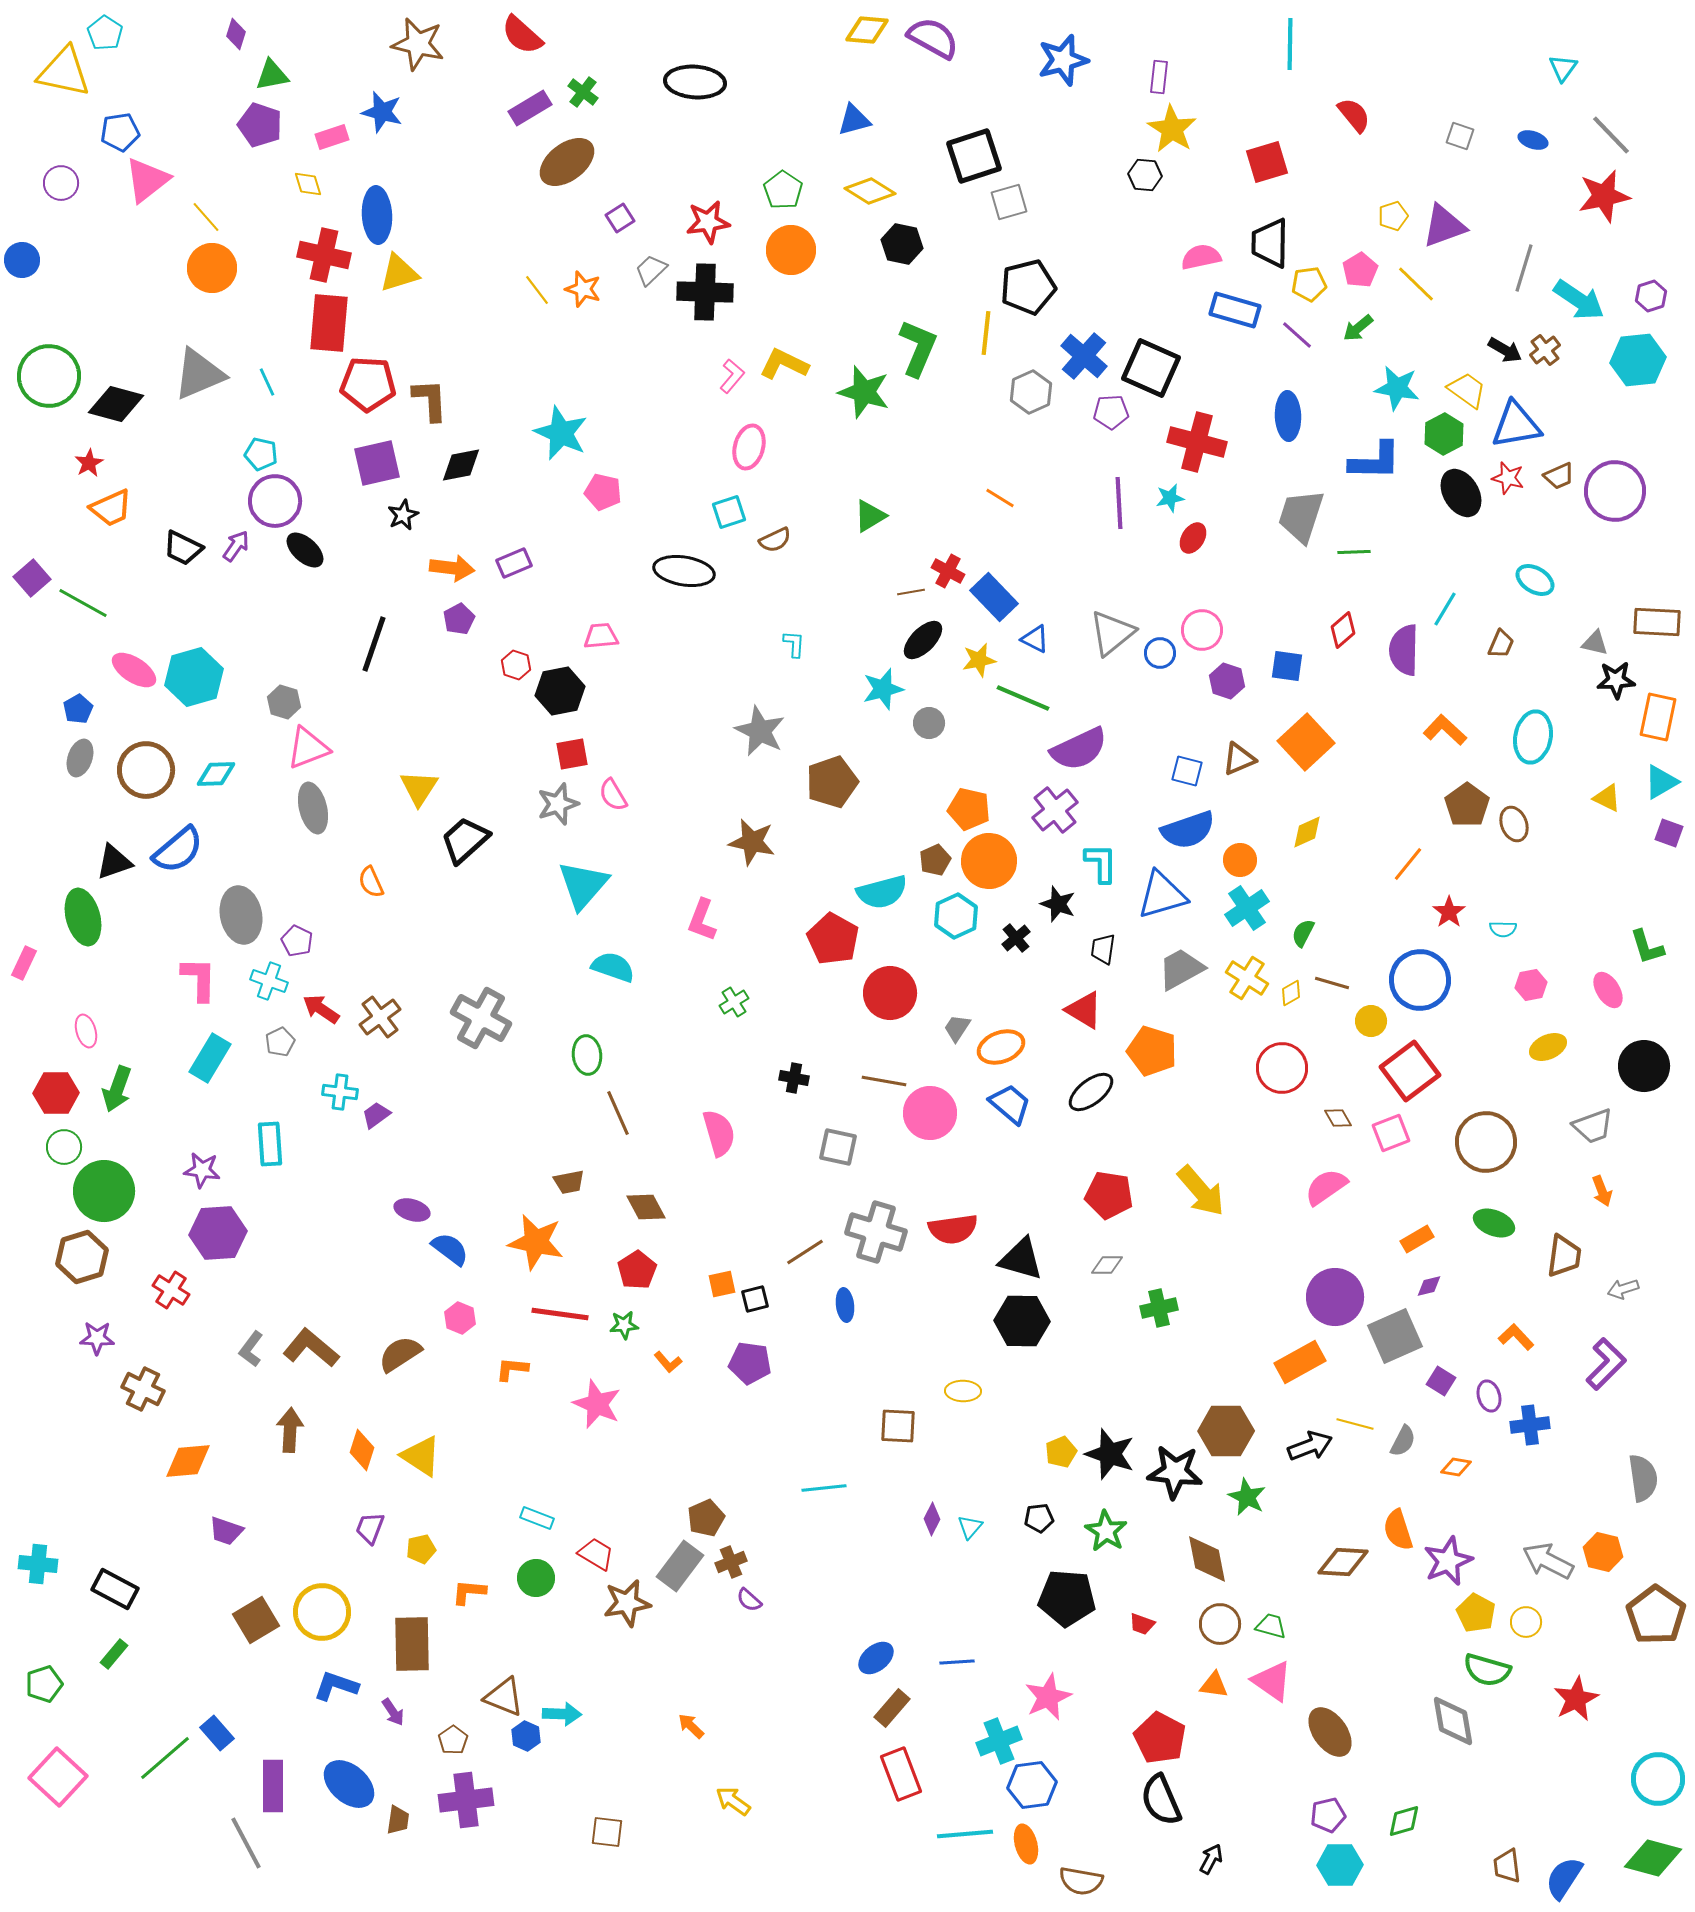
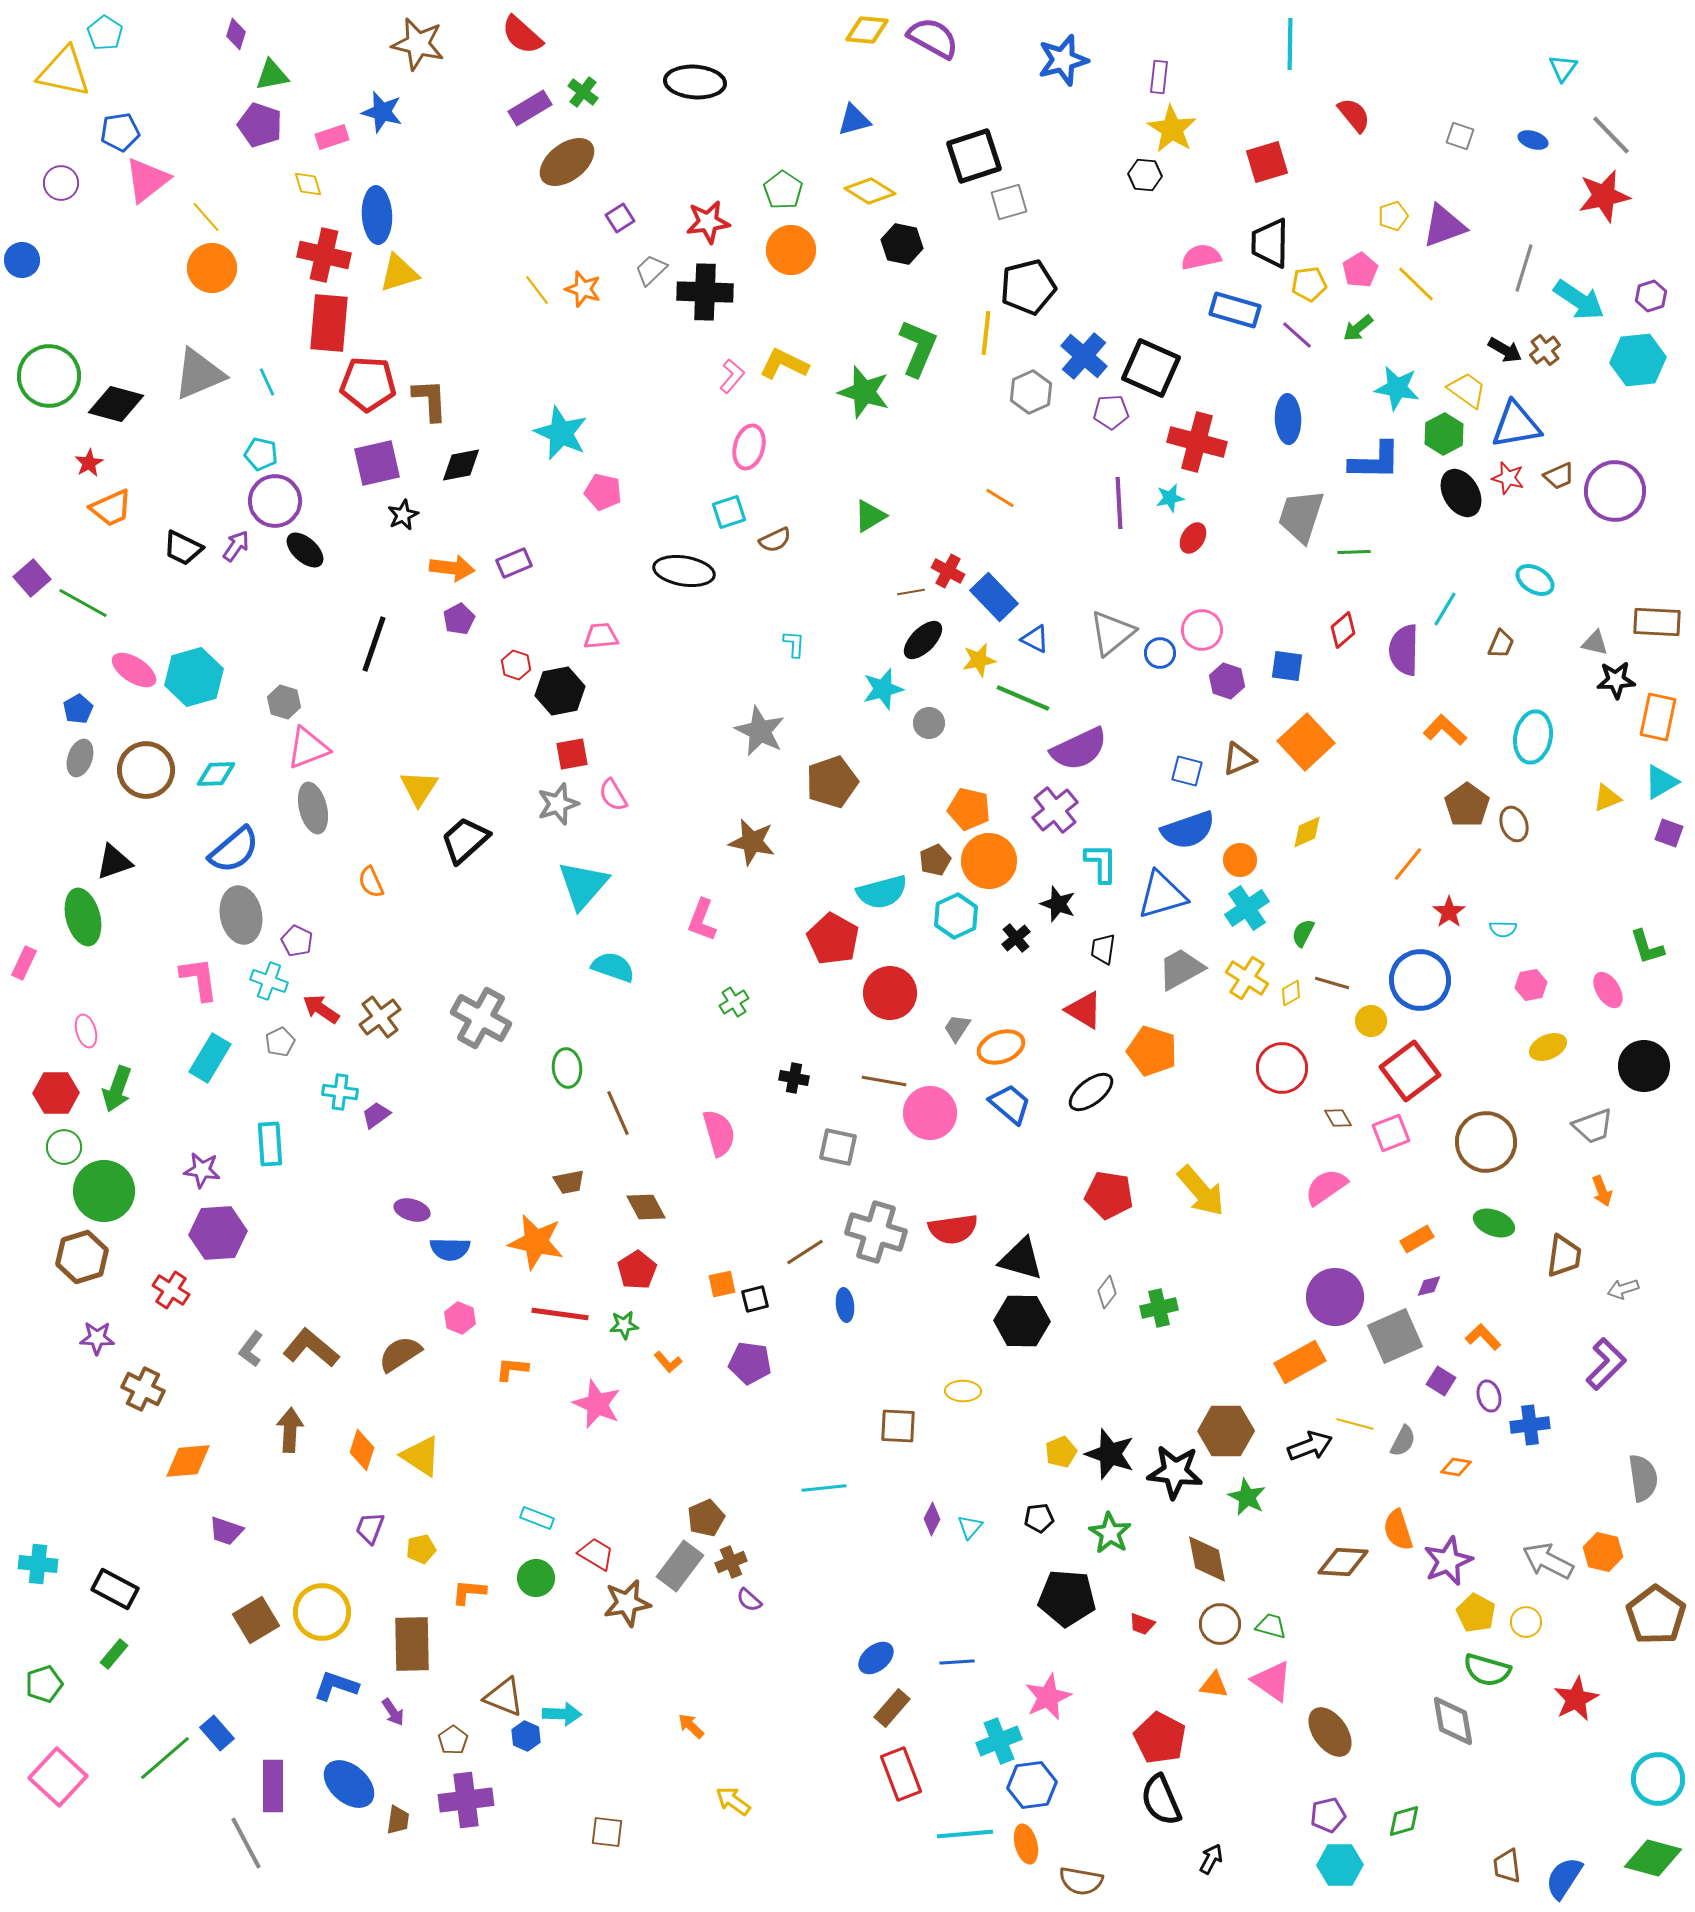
blue ellipse at (1288, 416): moved 3 px down
yellow triangle at (1607, 798): rotated 48 degrees counterclockwise
blue semicircle at (178, 850): moved 56 px right
pink L-shape at (199, 979): rotated 9 degrees counterclockwise
green ellipse at (587, 1055): moved 20 px left, 13 px down
blue semicircle at (450, 1249): rotated 144 degrees clockwise
gray diamond at (1107, 1265): moved 27 px down; rotated 52 degrees counterclockwise
orange L-shape at (1516, 1337): moved 33 px left
green star at (1106, 1531): moved 4 px right, 2 px down
